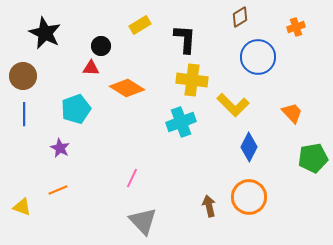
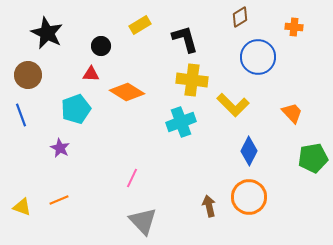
orange cross: moved 2 px left; rotated 24 degrees clockwise
black star: moved 2 px right
black L-shape: rotated 20 degrees counterclockwise
red triangle: moved 6 px down
brown circle: moved 5 px right, 1 px up
orange diamond: moved 4 px down
blue line: moved 3 px left, 1 px down; rotated 20 degrees counterclockwise
blue diamond: moved 4 px down
orange line: moved 1 px right, 10 px down
